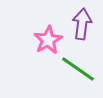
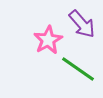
purple arrow: rotated 132 degrees clockwise
